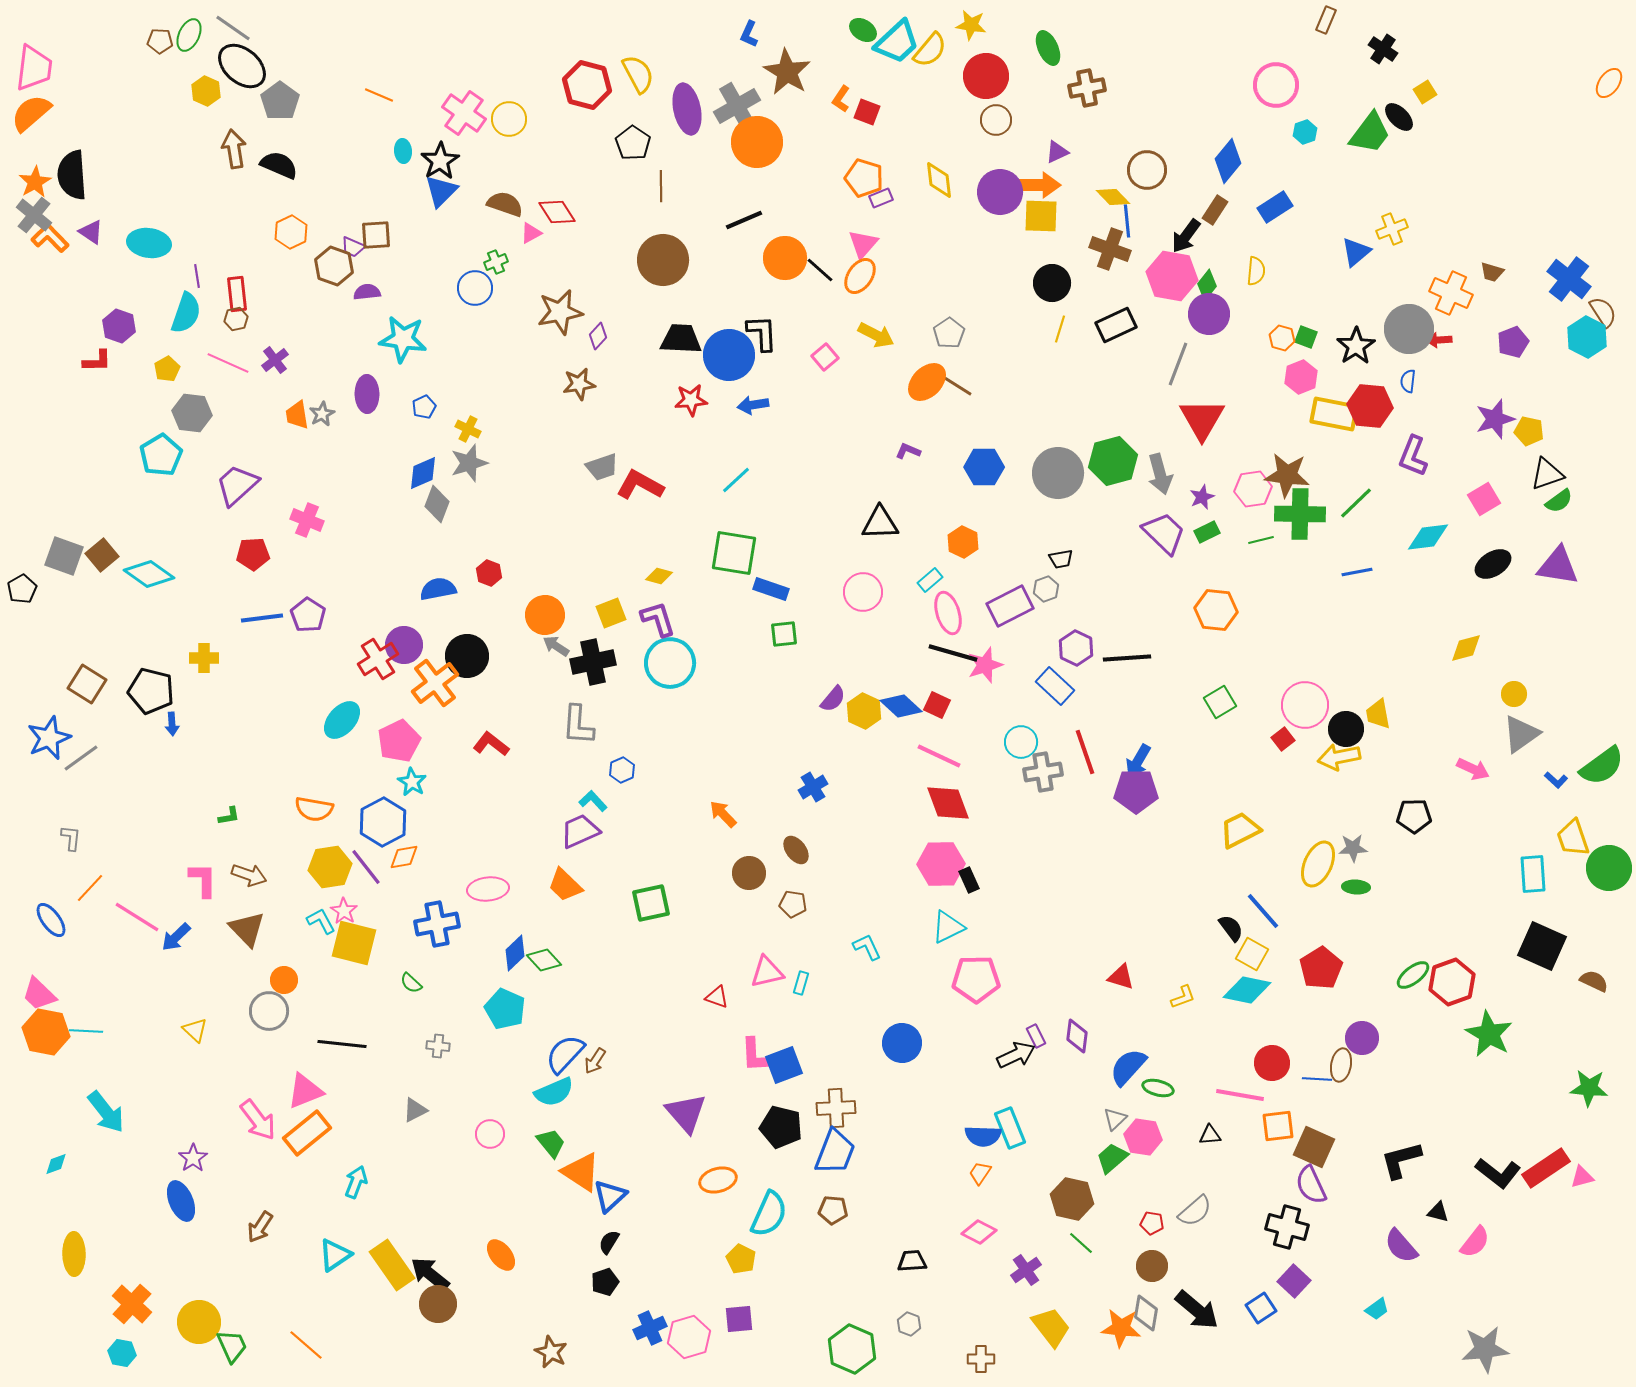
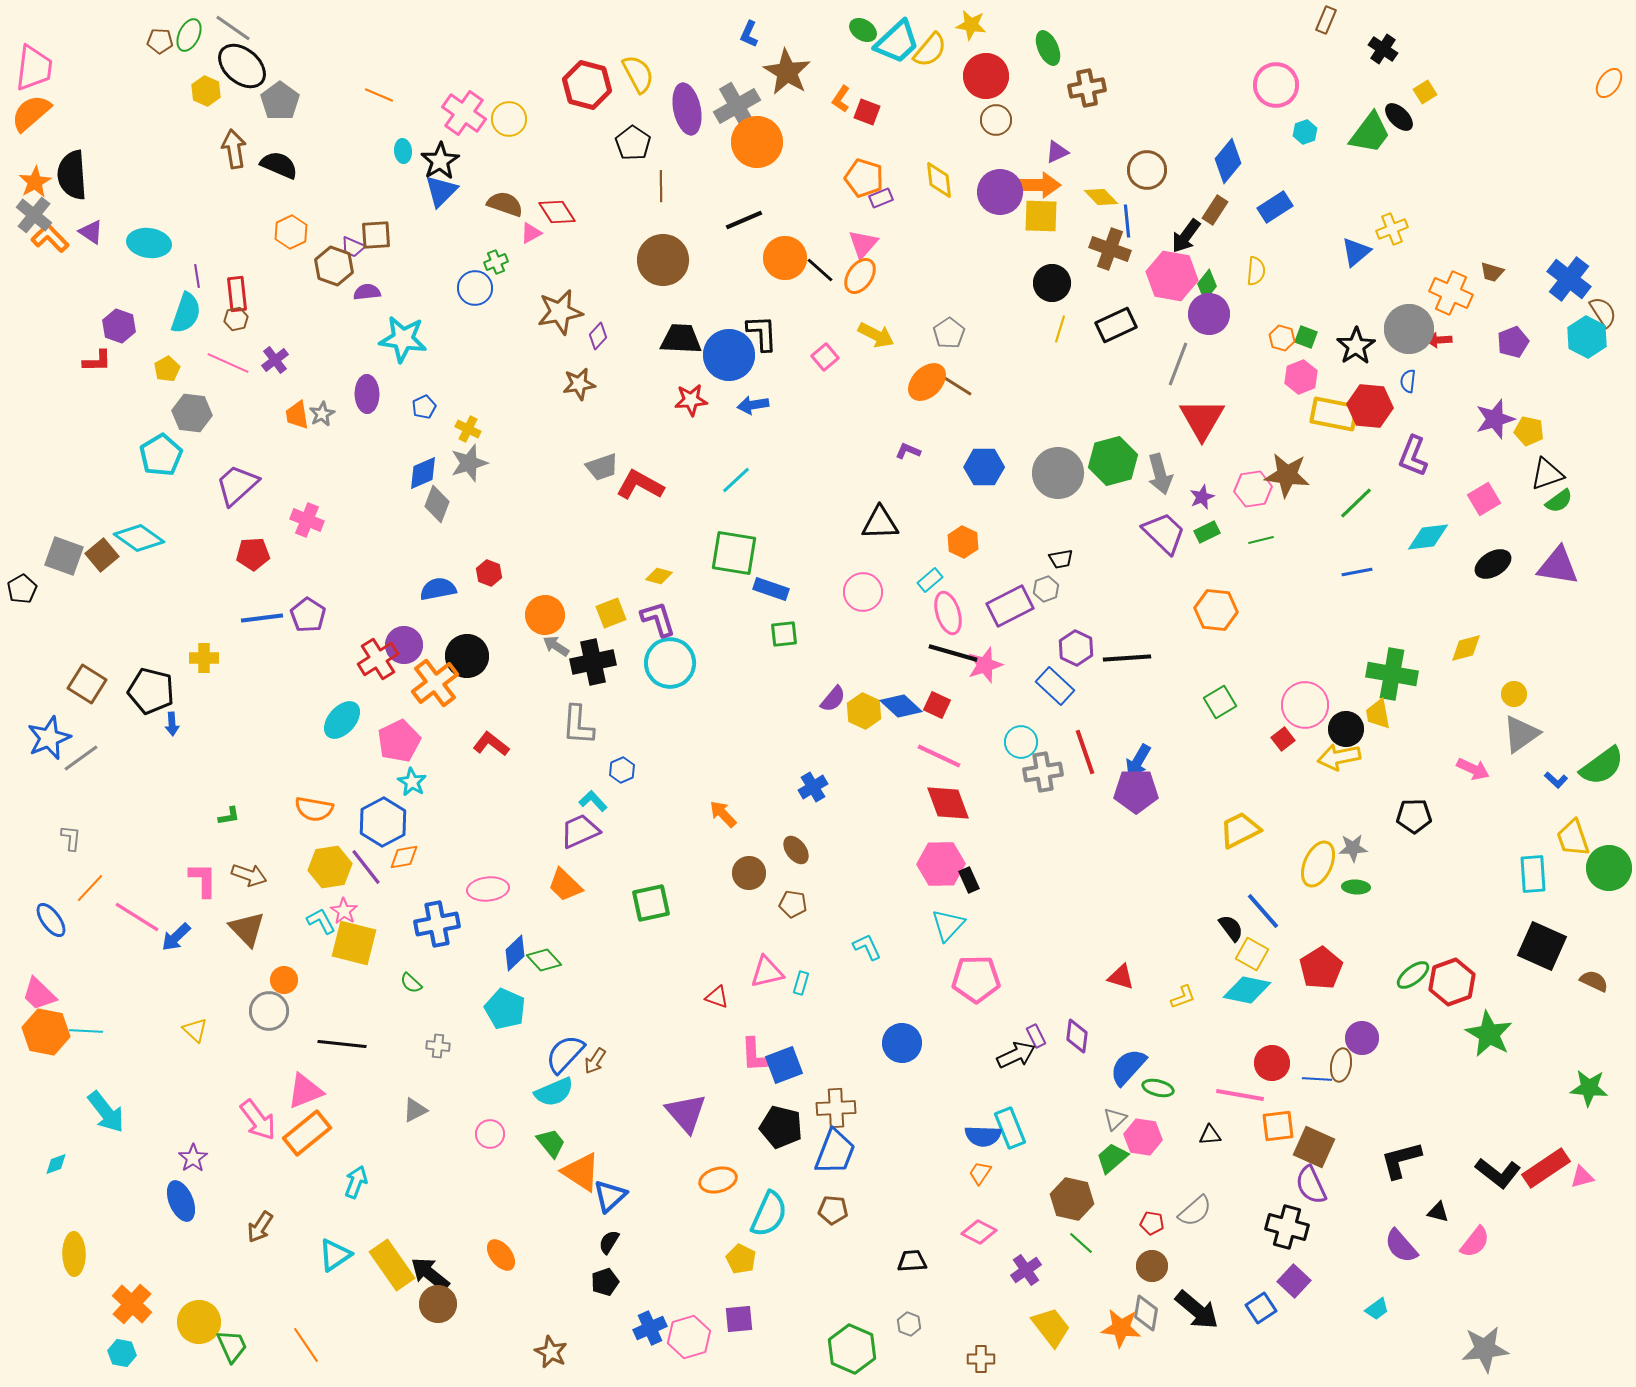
yellow diamond at (1113, 197): moved 12 px left
green cross at (1300, 514): moved 92 px right, 160 px down; rotated 9 degrees clockwise
cyan diamond at (149, 574): moved 10 px left, 36 px up
cyan triangle at (948, 927): moved 2 px up; rotated 21 degrees counterclockwise
orange line at (306, 1345): rotated 15 degrees clockwise
